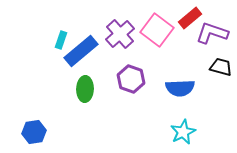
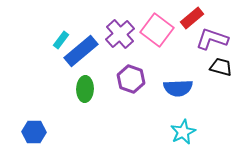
red rectangle: moved 2 px right
purple L-shape: moved 6 px down
cyan rectangle: rotated 18 degrees clockwise
blue semicircle: moved 2 px left
blue hexagon: rotated 10 degrees clockwise
